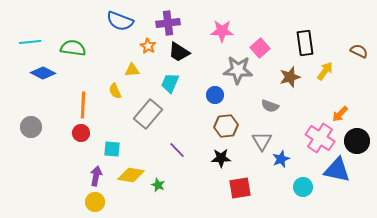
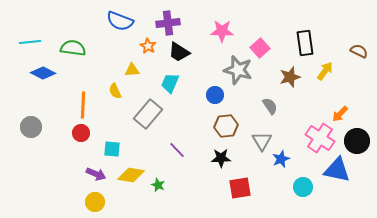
gray star: rotated 12 degrees clockwise
gray semicircle: rotated 144 degrees counterclockwise
purple arrow: moved 2 px up; rotated 102 degrees clockwise
